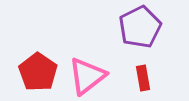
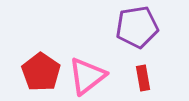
purple pentagon: moved 3 px left; rotated 18 degrees clockwise
red pentagon: moved 3 px right
